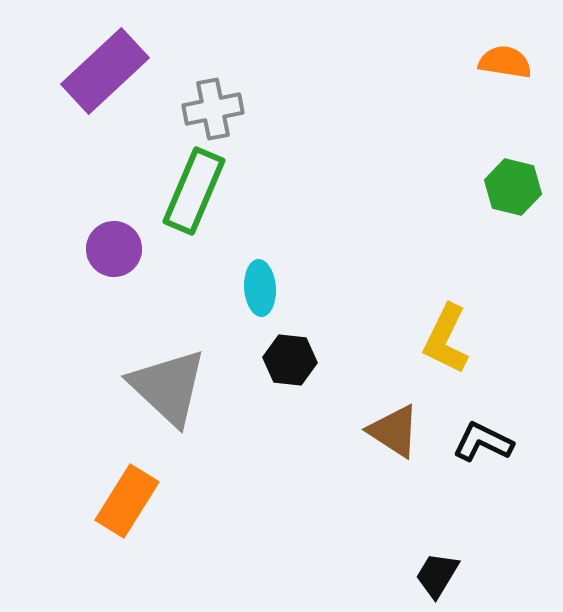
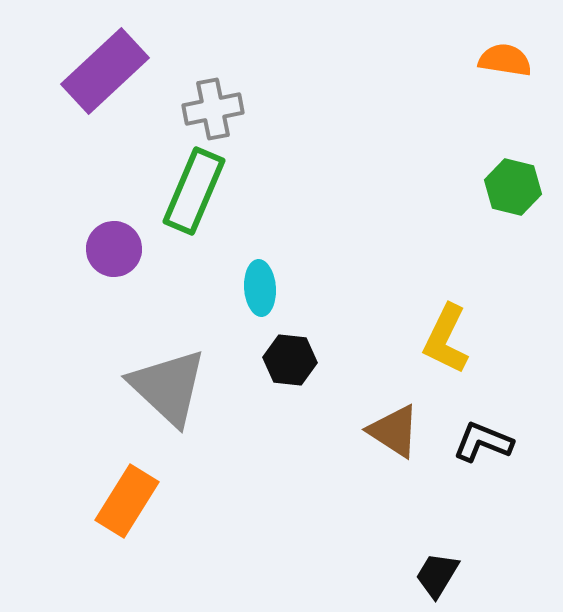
orange semicircle: moved 2 px up
black L-shape: rotated 4 degrees counterclockwise
